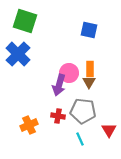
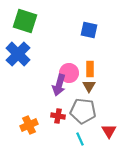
brown triangle: moved 4 px down
red triangle: moved 1 px down
